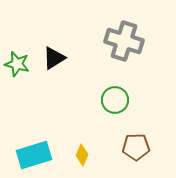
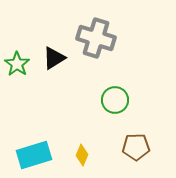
gray cross: moved 28 px left, 3 px up
green star: rotated 20 degrees clockwise
